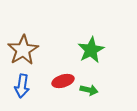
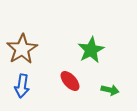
brown star: moved 1 px left, 1 px up
red ellipse: moved 7 px right; rotated 65 degrees clockwise
green arrow: moved 21 px right
